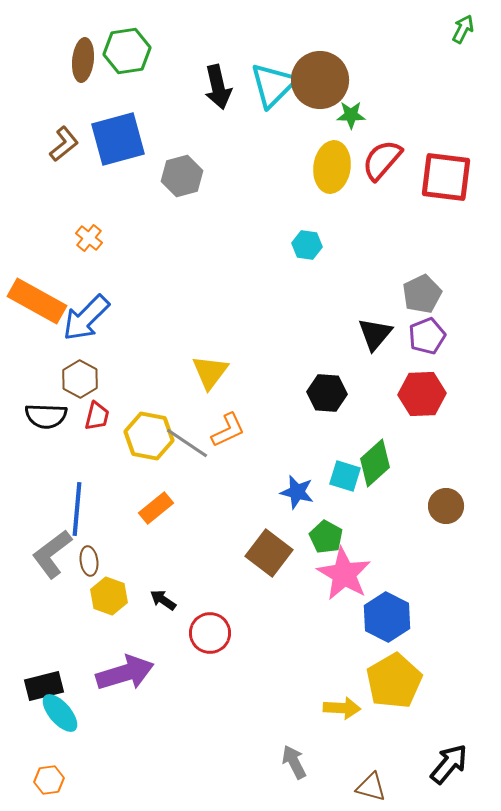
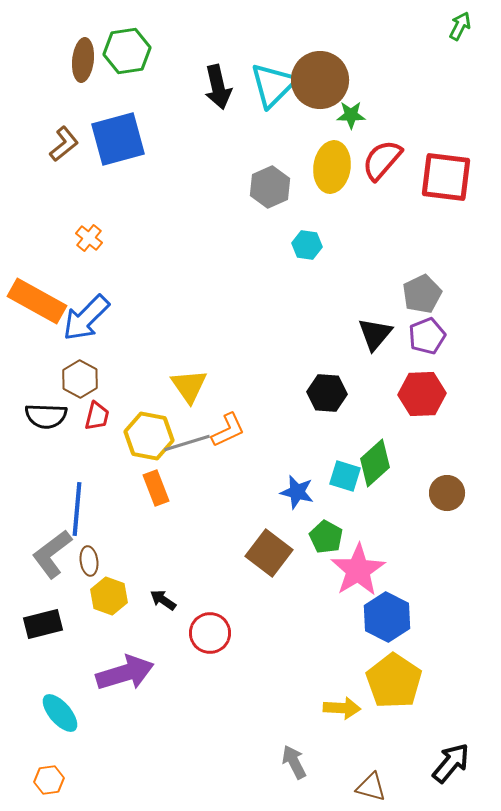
green arrow at (463, 29): moved 3 px left, 3 px up
gray hexagon at (182, 176): moved 88 px right, 11 px down; rotated 9 degrees counterclockwise
yellow triangle at (210, 372): moved 21 px left, 14 px down; rotated 12 degrees counterclockwise
gray line at (187, 443): rotated 51 degrees counterclockwise
brown circle at (446, 506): moved 1 px right, 13 px up
orange rectangle at (156, 508): moved 20 px up; rotated 72 degrees counterclockwise
pink star at (344, 574): moved 14 px right, 4 px up; rotated 10 degrees clockwise
yellow pentagon at (394, 681): rotated 8 degrees counterclockwise
black rectangle at (44, 686): moved 1 px left, 62 px up
black arrow at (449, 764): moved 2 px right, 1 px up
